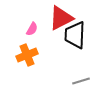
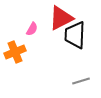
orange cross: moved 12 px left, 3 px up
